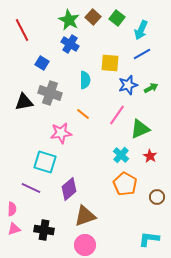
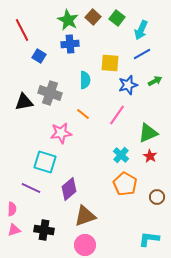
green star: moved 1 px left
blue cross: rotated 36 degrees counterclockwise
blue square: moved 3 px left, 7 px up
green arrow: moved 4 px right, 7 px up
green triangle: moved 8 px right, 4 px down
pink triangle: moved 1 px down
